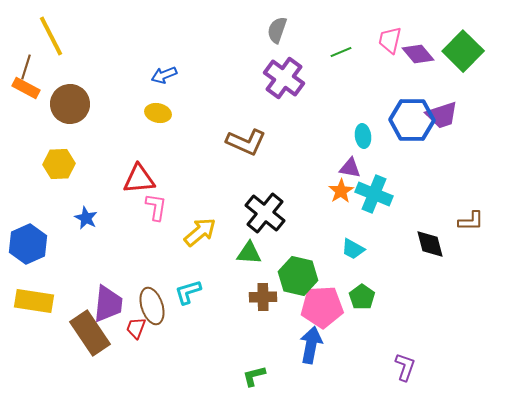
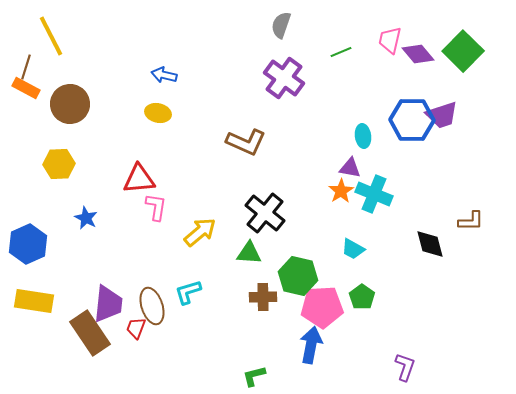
gray semicircle at (277, 30): moved 4 px right, 5 px up
blue arrow at (164, 75): rotated 35 degrees clockwise
